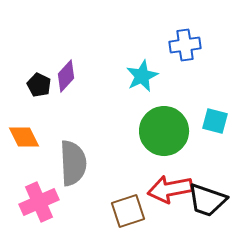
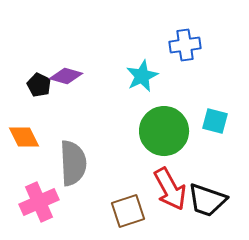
purple diamond: rotated 64 degrees clockwise
red arrow: rotated 108 degrees counterclockwise
